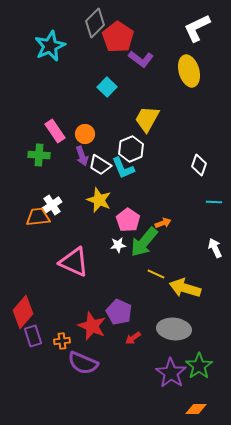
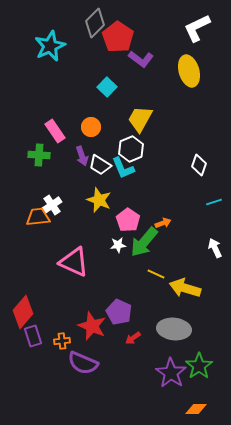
yellow trapezoid: moved 7 px left
orange circle: moved 6 px right, 7 px up
cyan line: rotated 21 degrees counterclockwise
